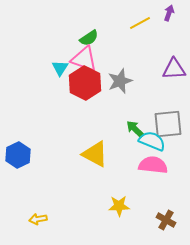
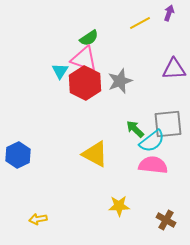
cyan triangle: moved 3 px down
cyan semicircle: rotated 120 degrees clockwise
